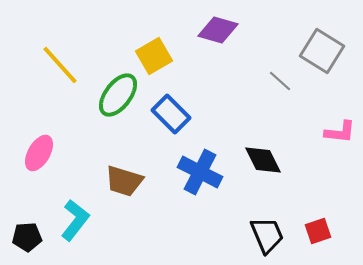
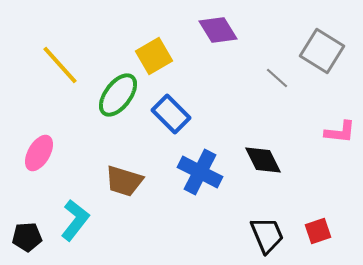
purple diamond: rotated 42 degrees clockwise
gray line: moved 3 px left, 3 px up
